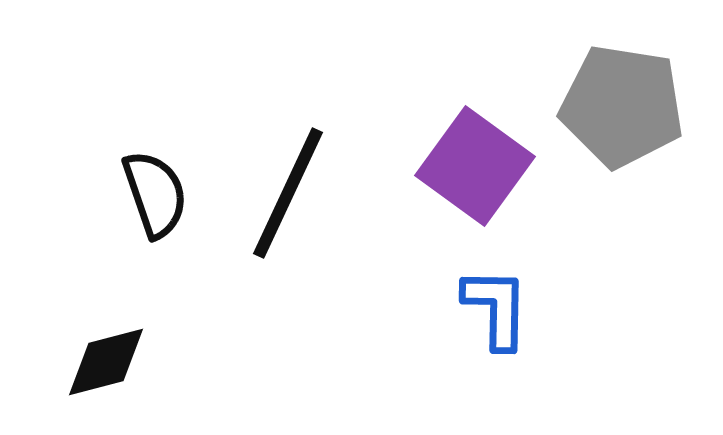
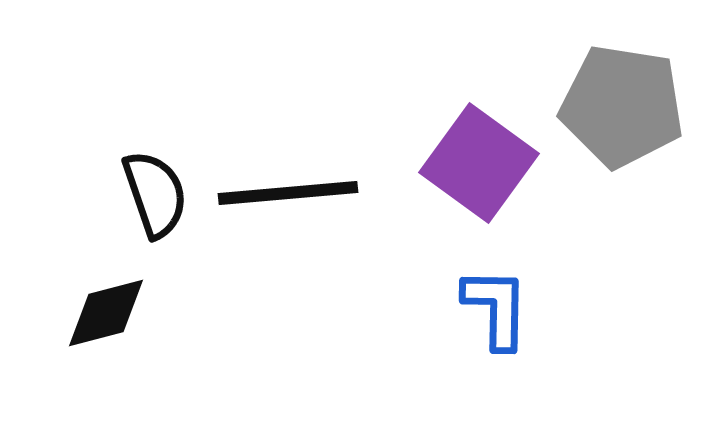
purple square: moved 4 px right, 3 px up
black line: rotated 60 degrees clockwise
black diamond: moved 49 px up
